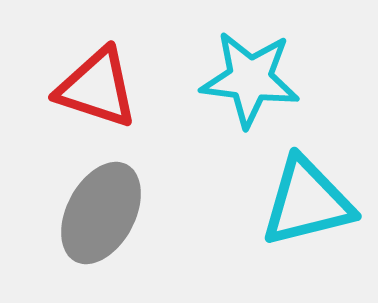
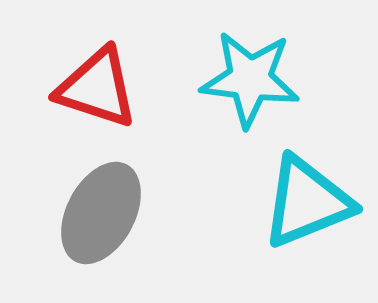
cyan triangle: rotated 8 degrees counterclockwise
